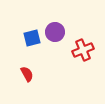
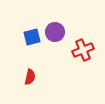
blue square: moved 1 px up
red semicircle: moved 3 px right, 3 px down; rotated 42 degrees clockwise
